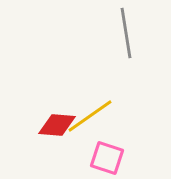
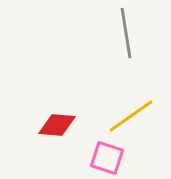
yellow line: moved 41 px right
